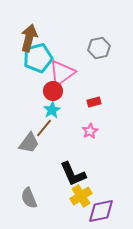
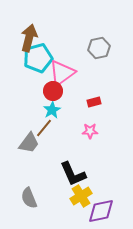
pink star: rotated 28 degrees clockwise
